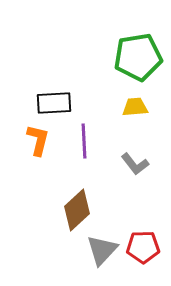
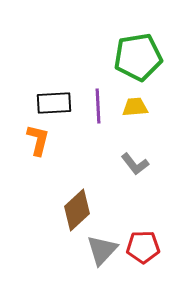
purple line: moved 14 px right, 35 px up
